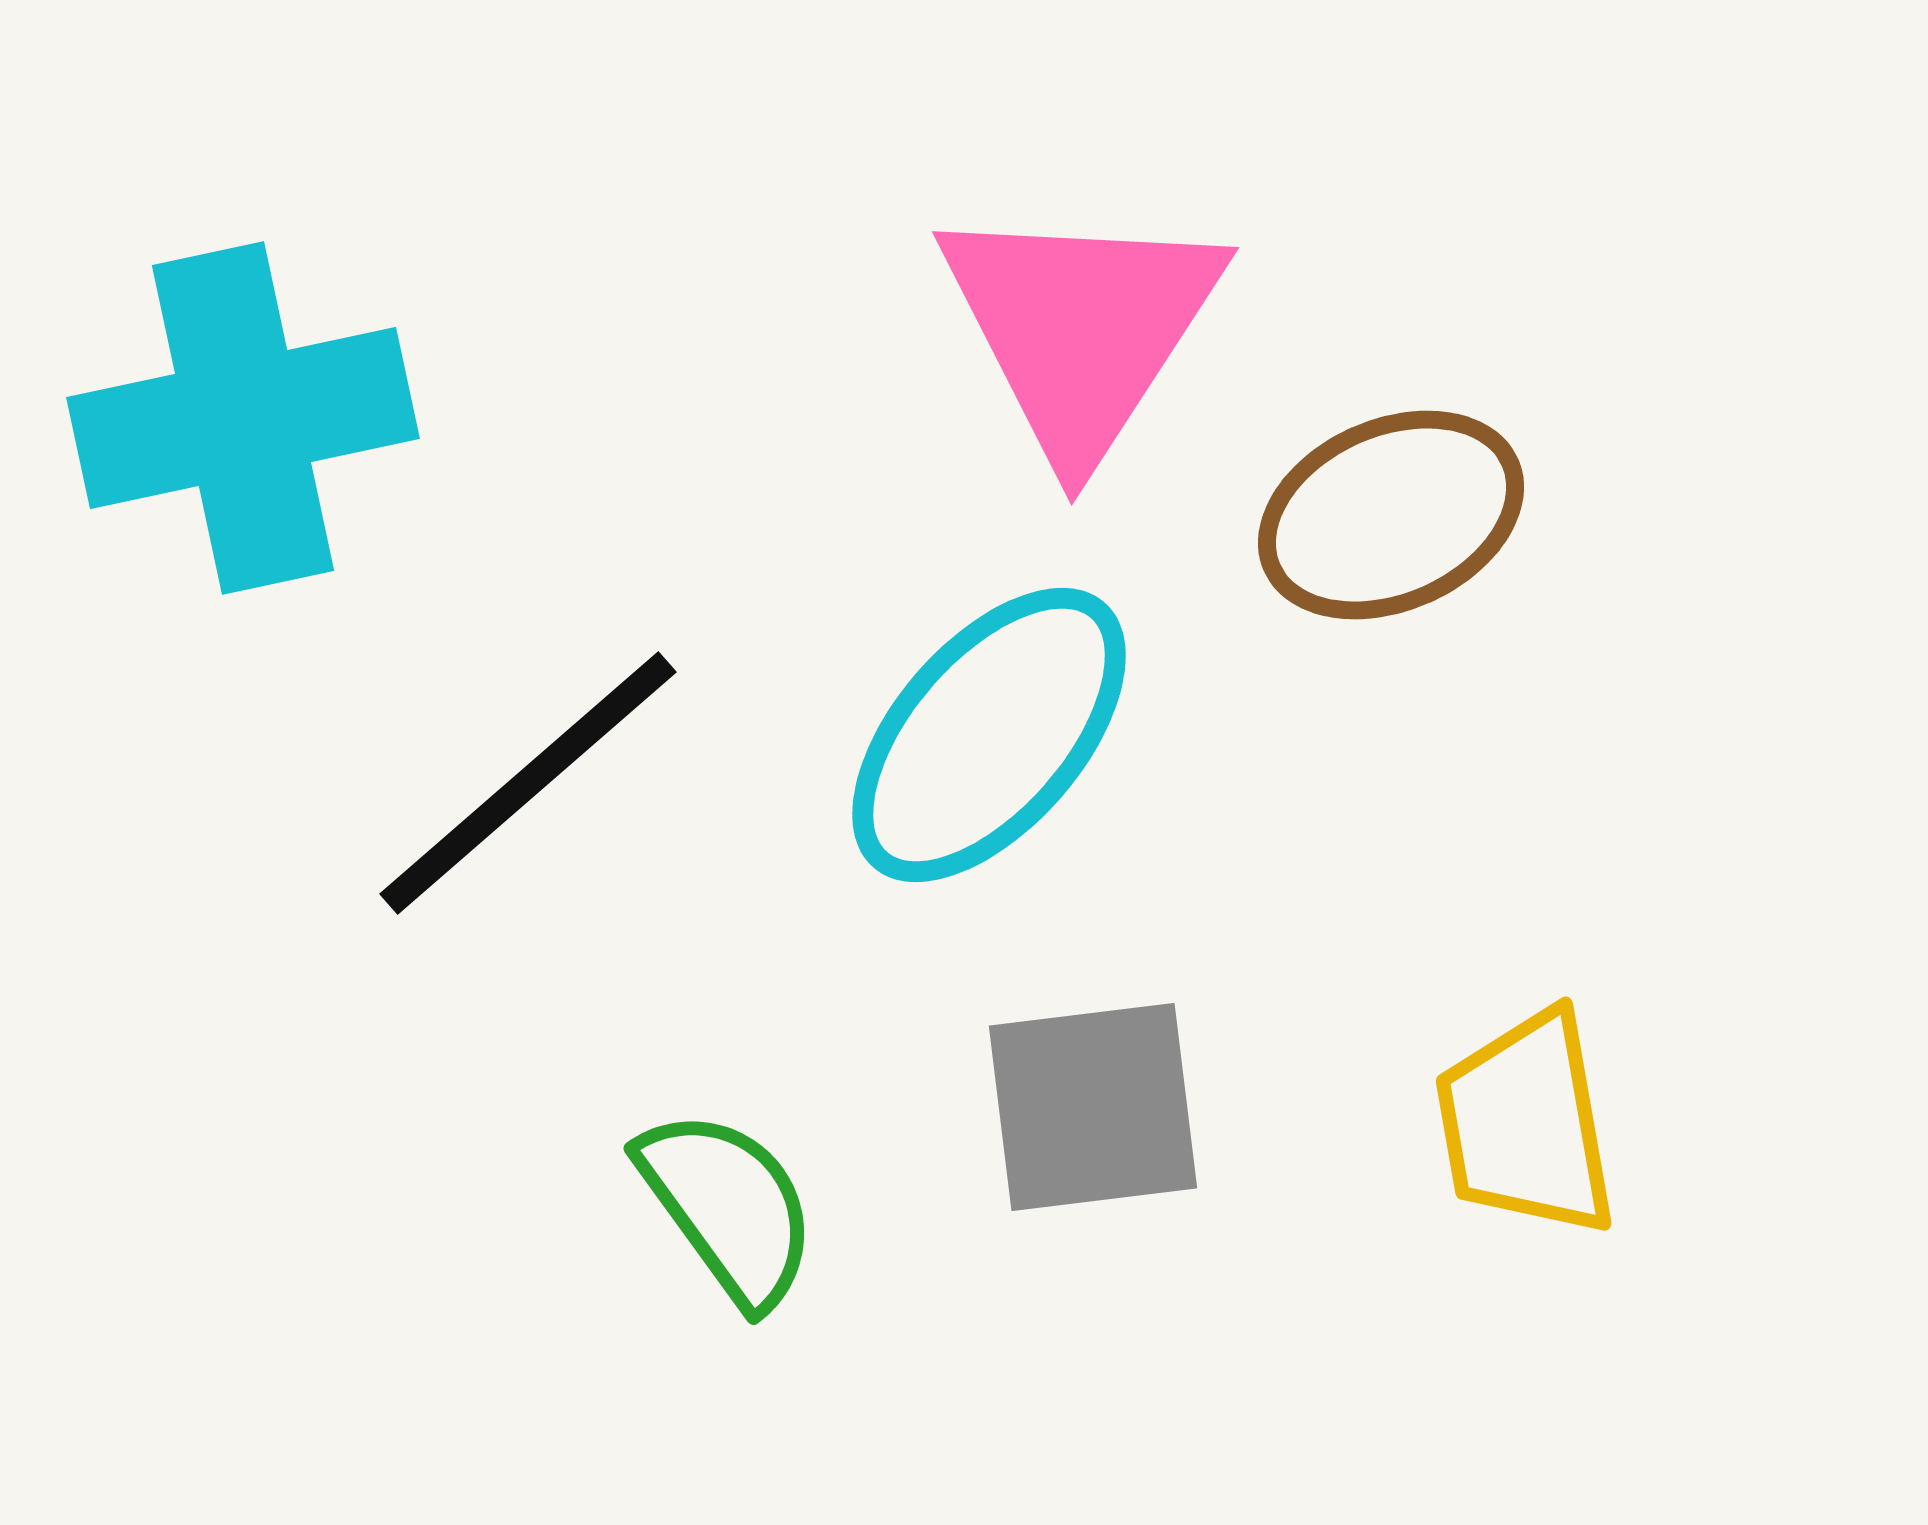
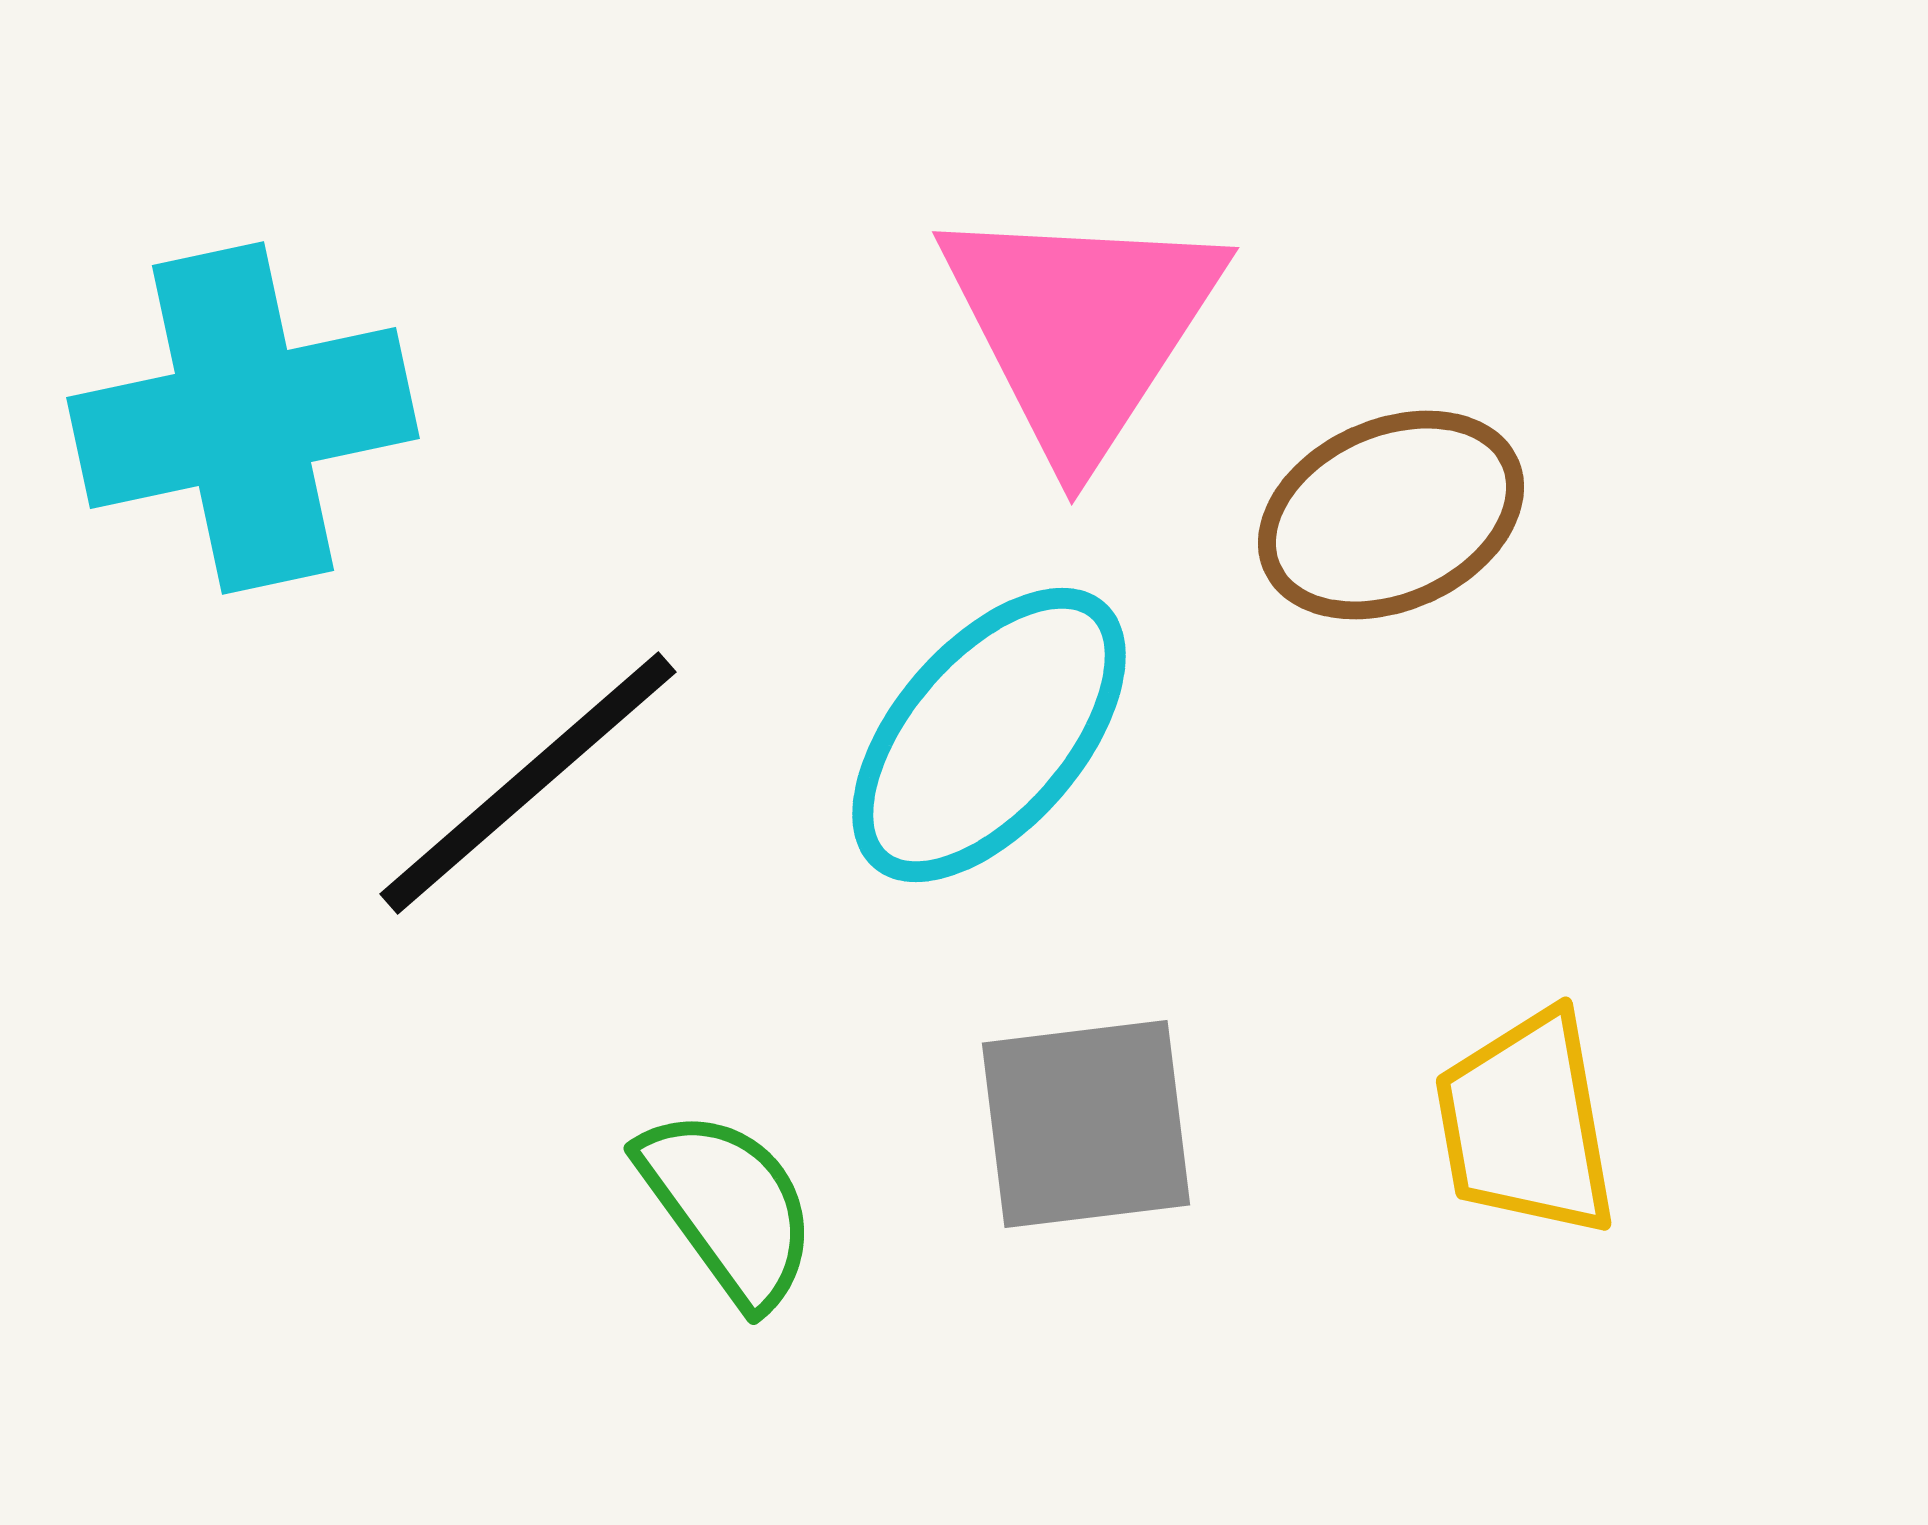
gray square: moved 7 px left, 17 px down
